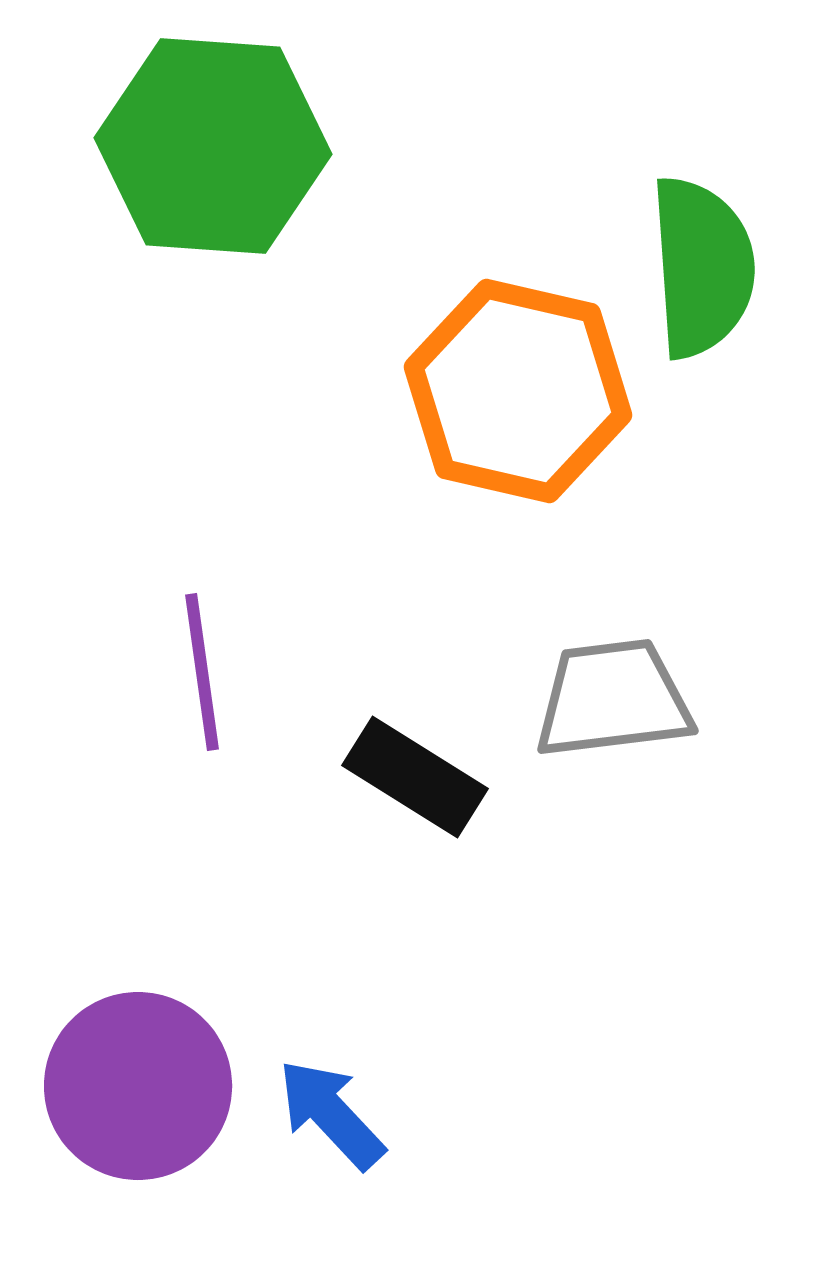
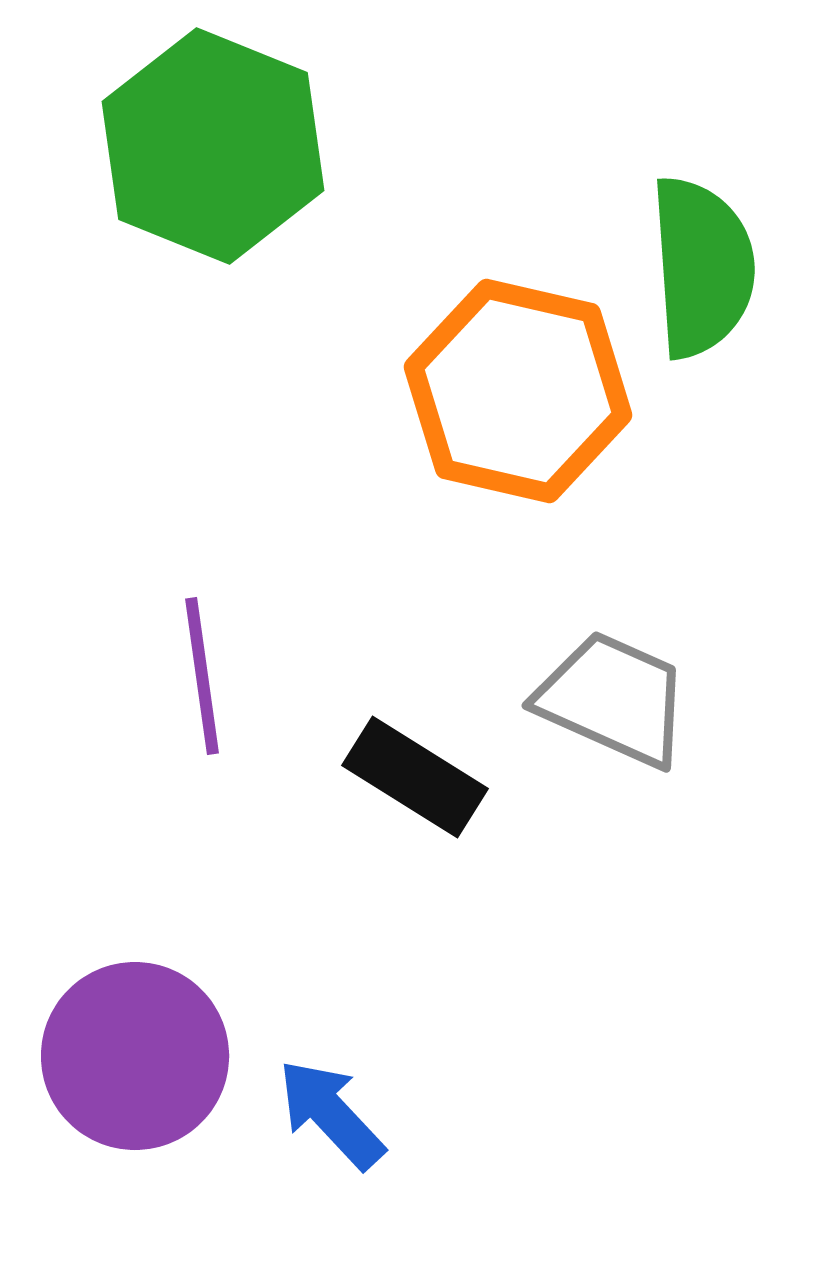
green hexagon: rotated 18 degrees clockwise
purple line: moved 4 px down
gray trapezoid: rotated 31 degrees clockwise
purple circle: moved 3 px left, 30 px up
